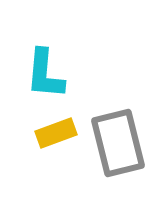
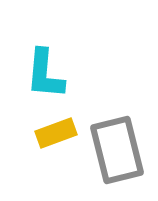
gray rectangle: moved 1 px left, 7 px down
